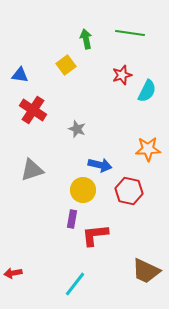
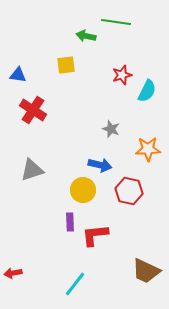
green line: moved 14 px left, 11 px up
green arrow: moved 3 px up; rotated 66 degrees counterclockwise
yellow square: rotated 30 degrees clockwise
blue triangle: moved 2 px left
gray star: moved 34 px right
purple rectangle: moved 2 px left, 3 px down; rotated 12 degrees counterclockwise
